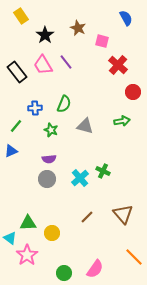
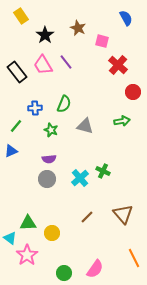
orange line: moved 1 px down; rotated 18 degrees clockwise
